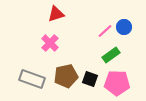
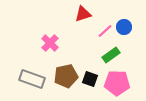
red triangle: moved 27 px right
